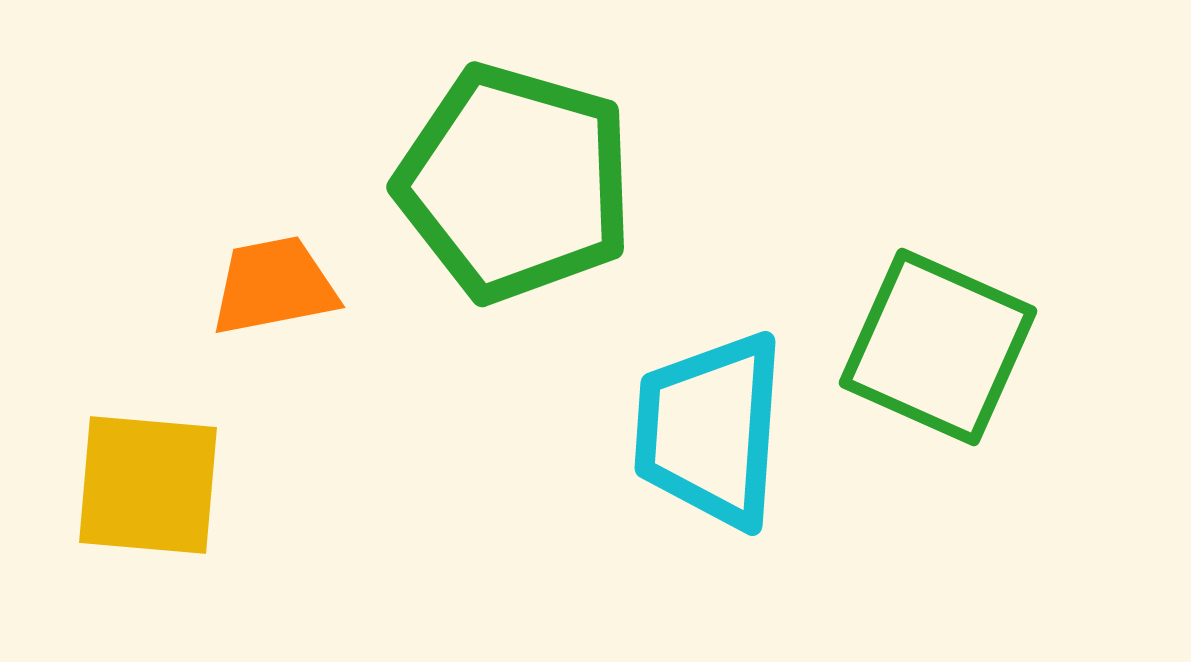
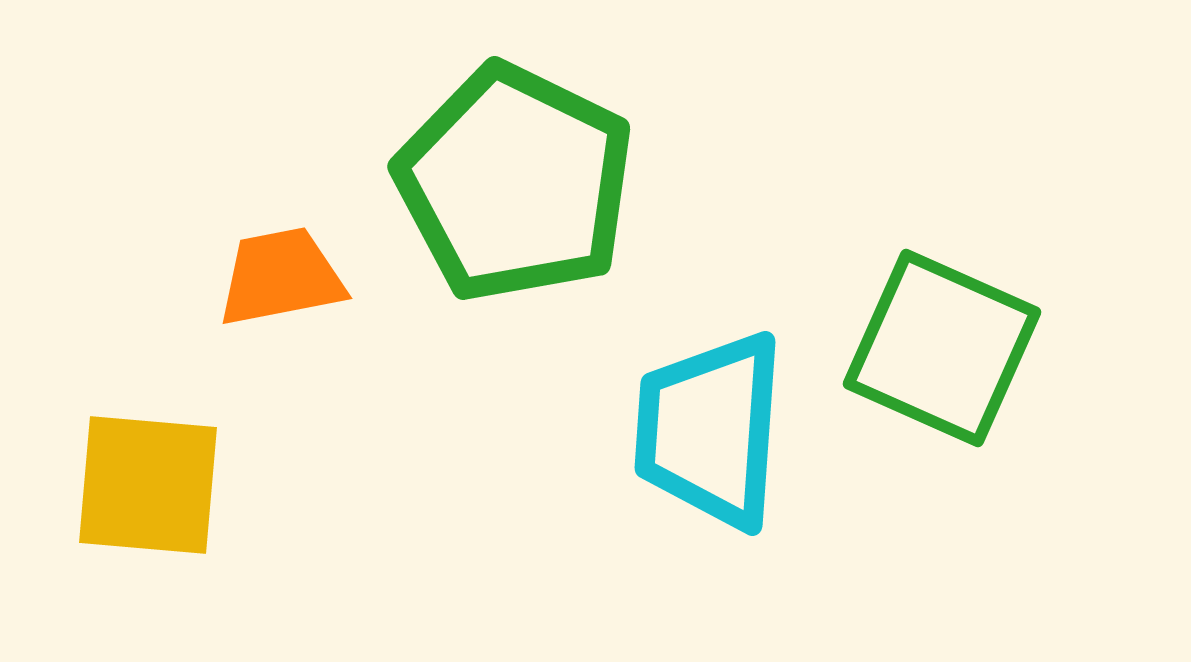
green pentagon: rotated 10 degrees clockwise
orange trapezoid: moved 7 px right, 9 px up
green square: moved 4 px right, 1 px down
